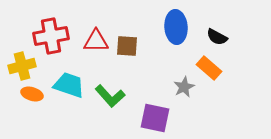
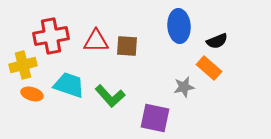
blue ellipse: moved 3 px right, 1 px up
black semicircle: moved 4 px down; rotated 50 degrees counterclockwise
yellow cross: moved 1 px right, 1 px up
gray star: rotated 15 degrees clockwise
